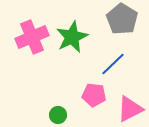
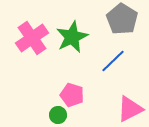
pink cross: moved 1 px down; rotated 12 degrees counterclockwise
blue line: moved 3 px up
pink pentagon: moved 22 px left; rotated 10 degrees clockwise
